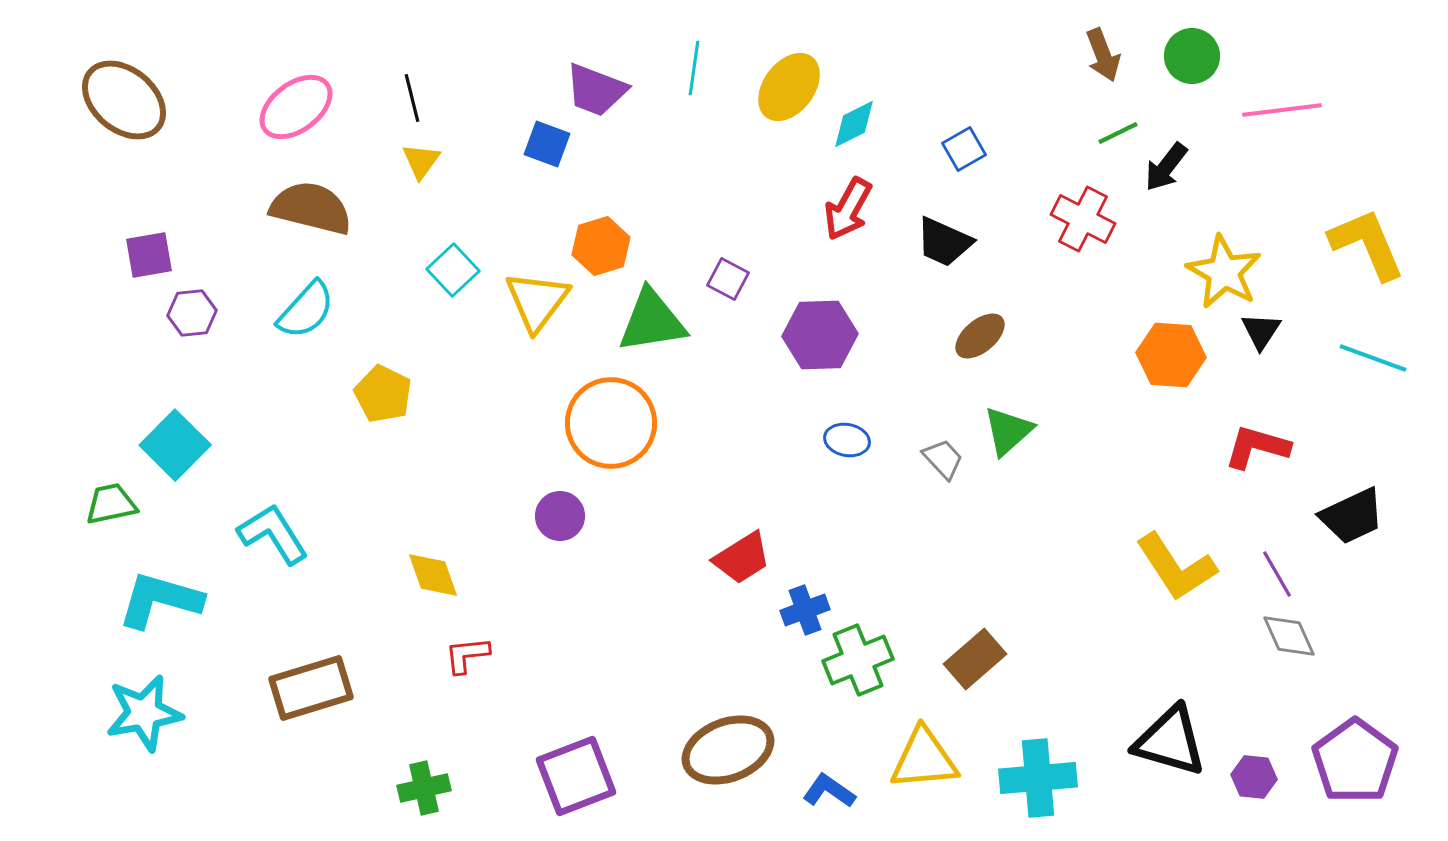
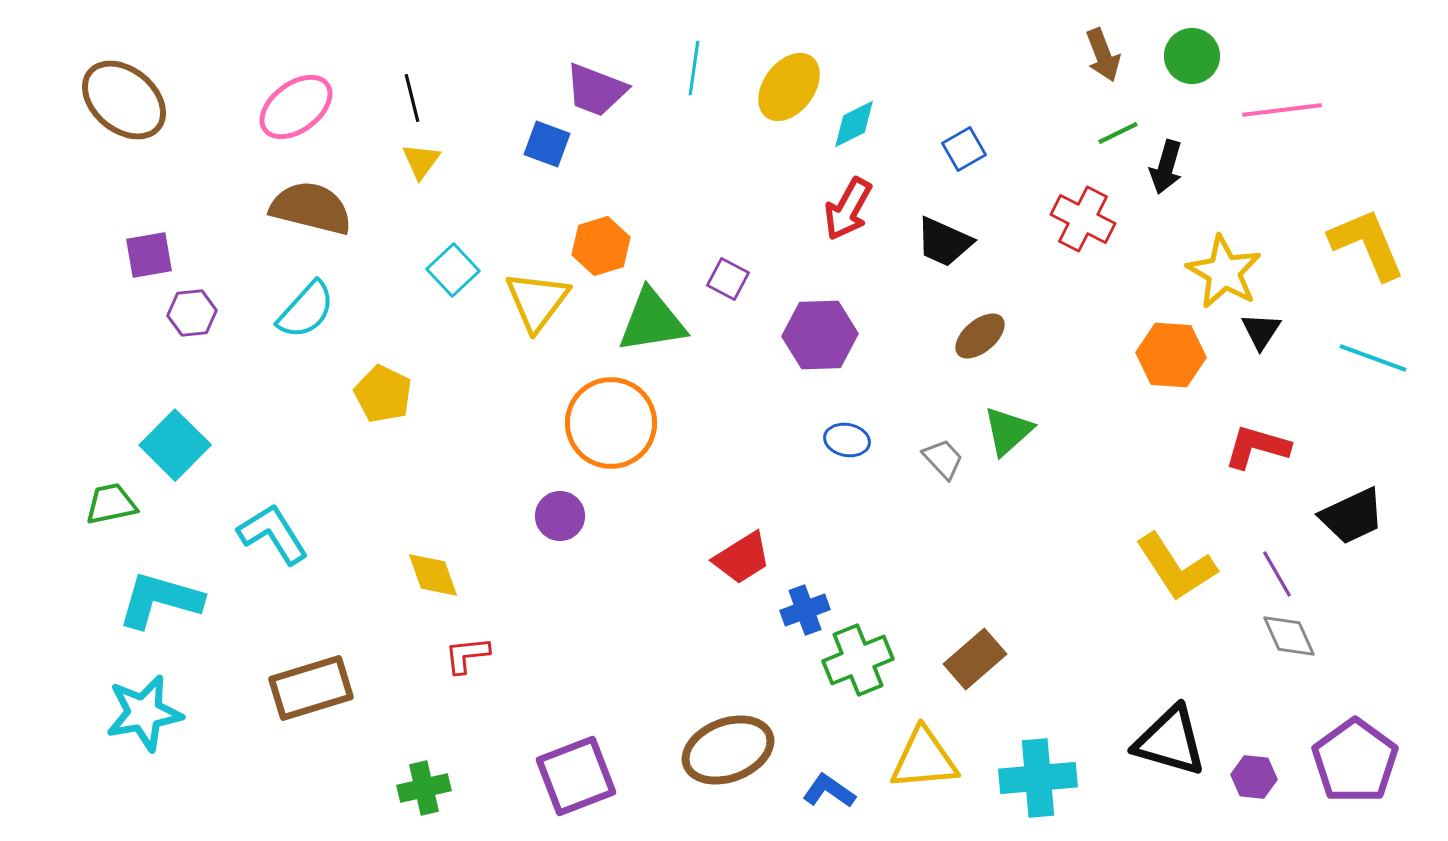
black arrow at (1166, 167): rotated 22 degrees counterclockwise
